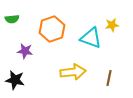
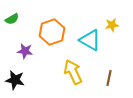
green semicircle: rotated 24 degrees counterclockwise
orange hexagon: moved 3 px down
cyan triangle: moved 1 px left, 2 px down; rotated 10 degrees clockwise
yellow arrow: rotated 110 degrees counterclockwise
